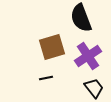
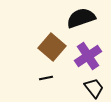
black semicircle: rotated 92 degrees clockwise
brown square: rotated 32 degrees counterclockwise
